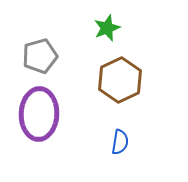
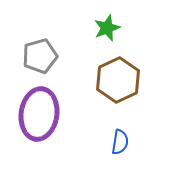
brown hexagon: moved 2 px left
purple ellipse: rotated 6 degrees clockwise
